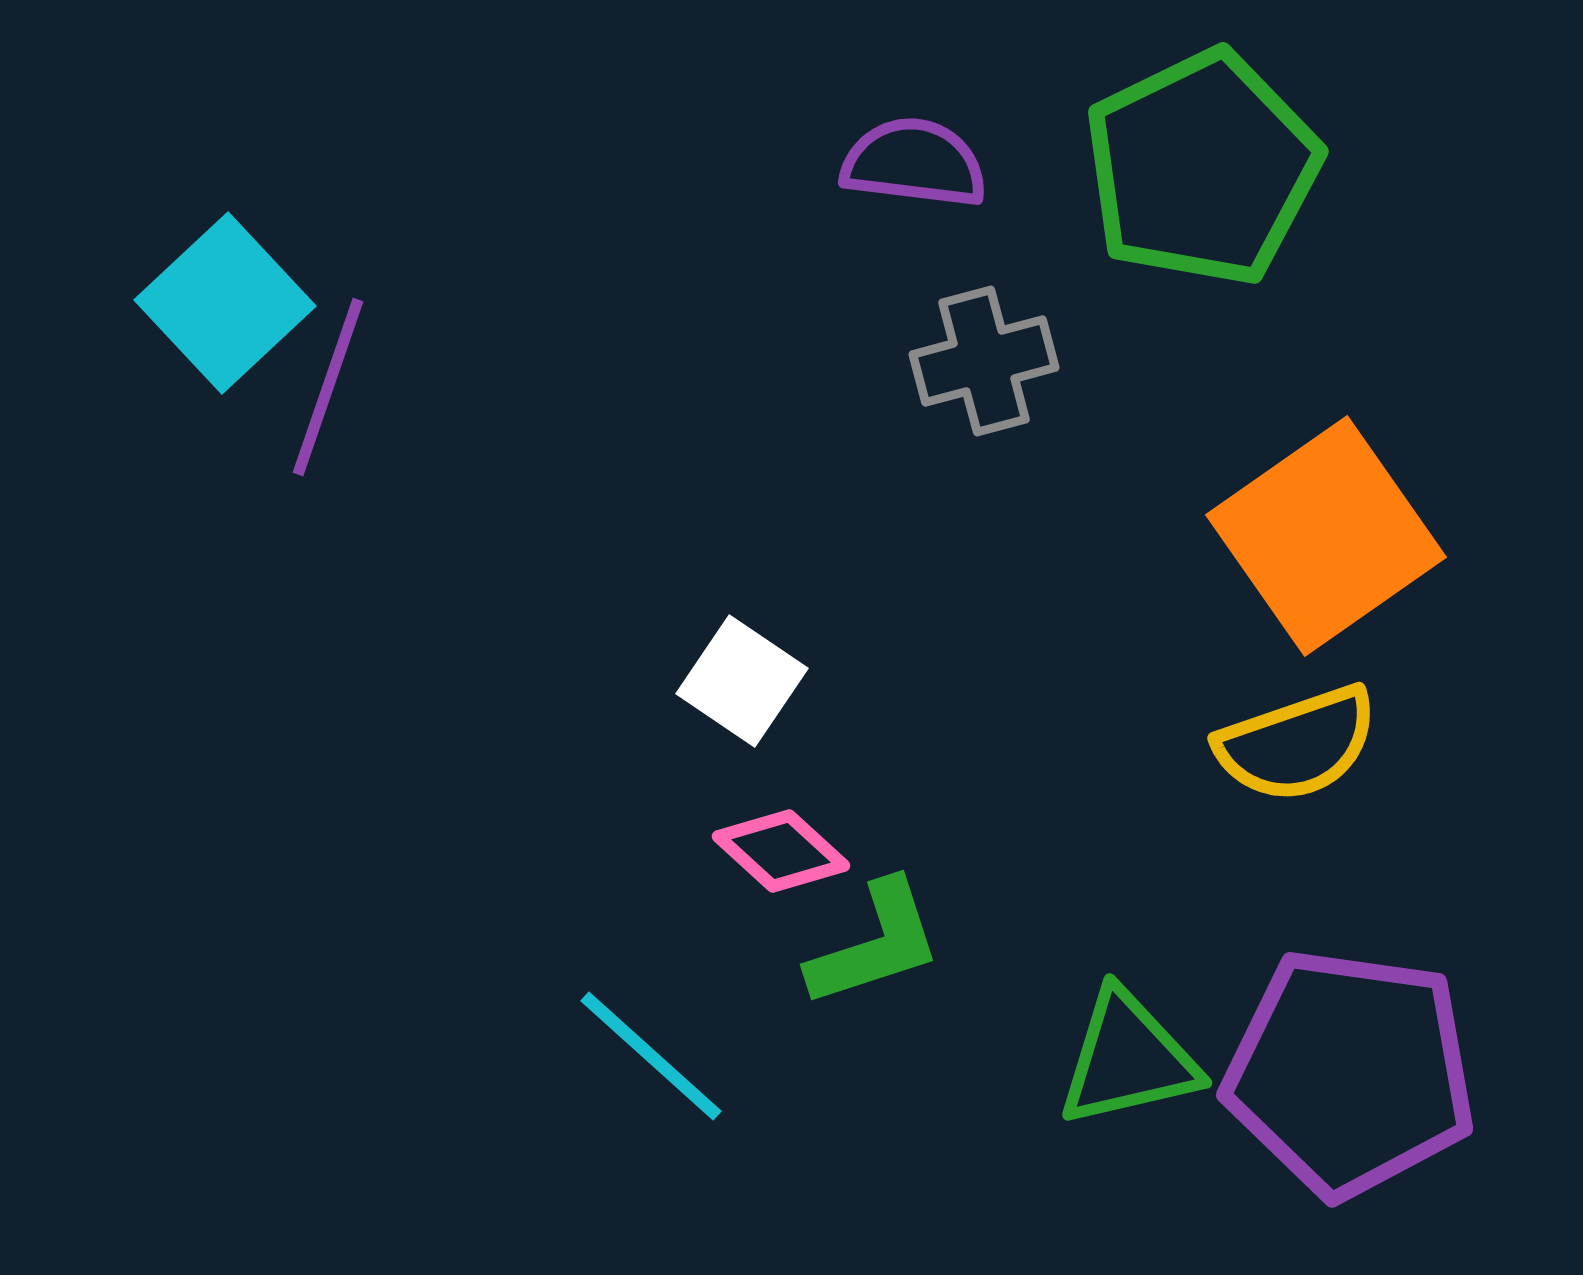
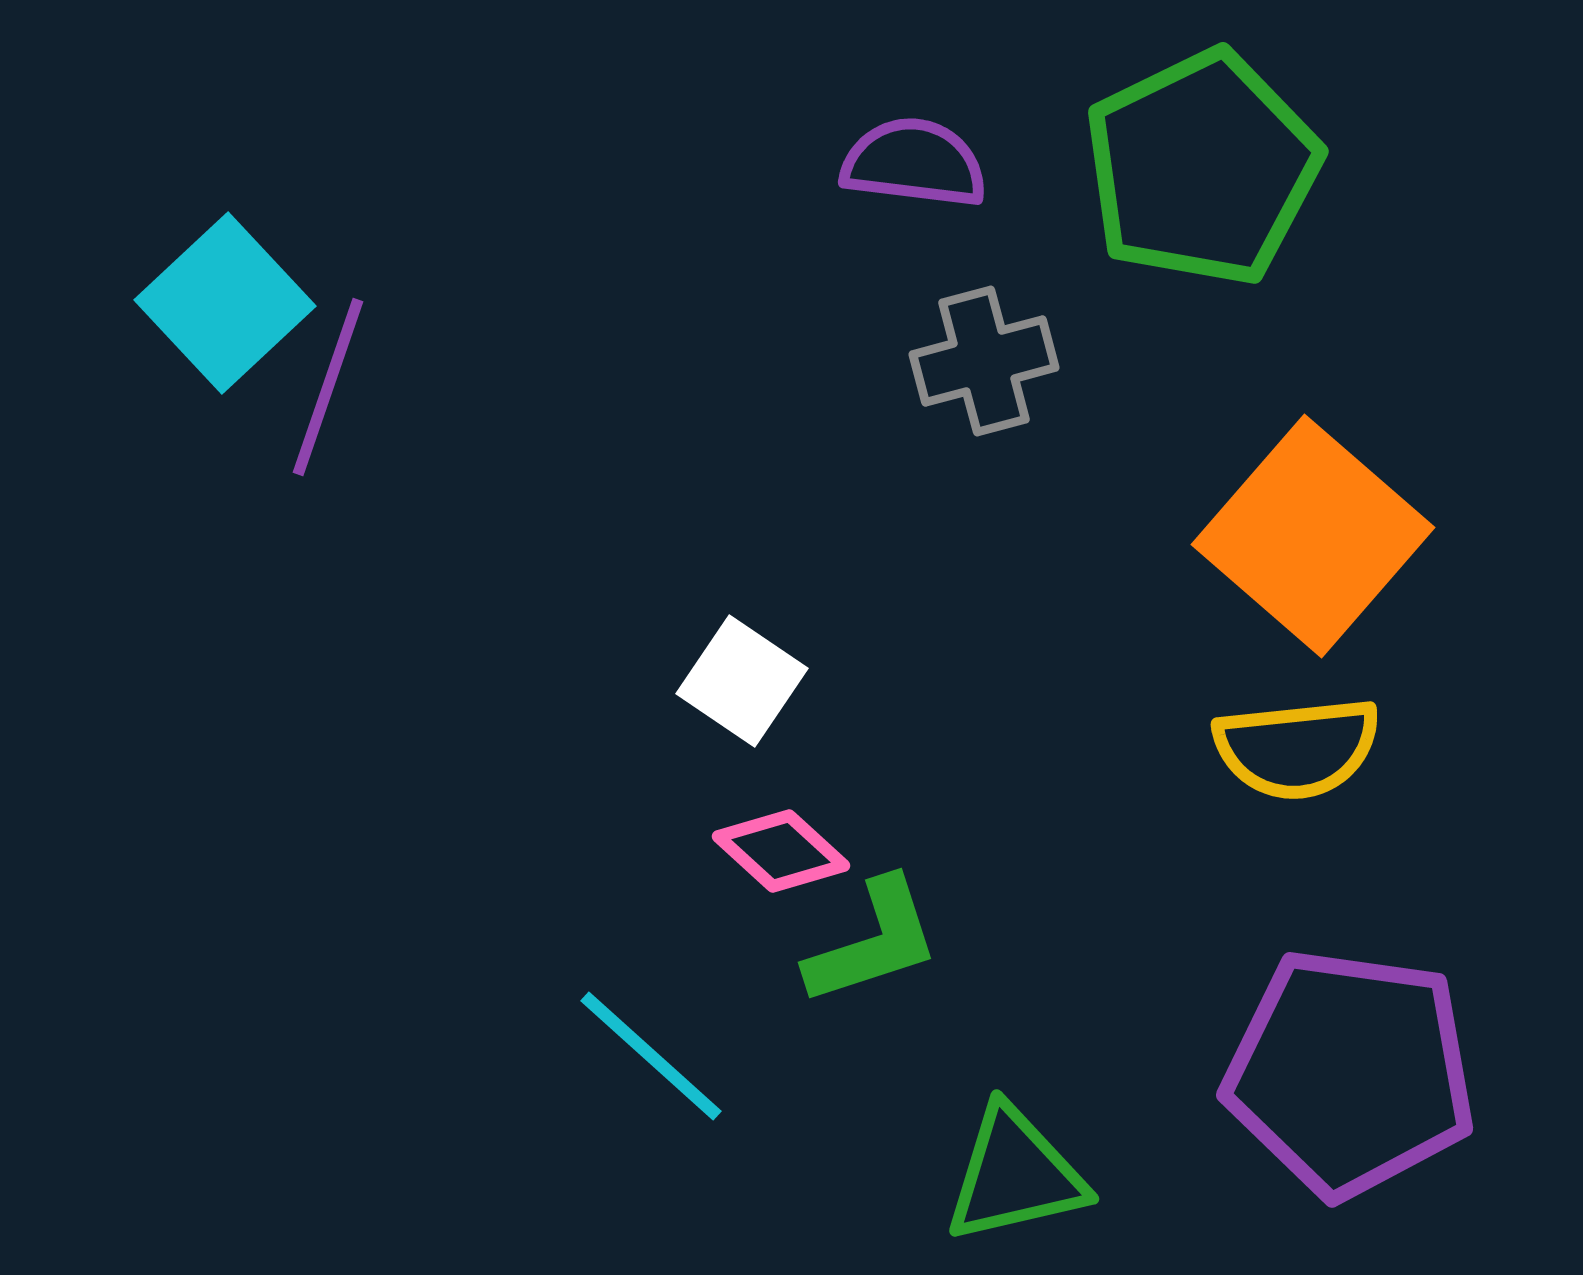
orange square: moved 13 px left; rotated 14 degrees counterclockwise
yellow semicircle: moved 4 px down; rotated 13 degrees clockwise
green L-shape: moved 2 px left, 2 px up
green triangle: moved 113 px left, 116 px down
